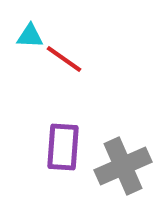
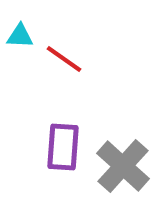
cyan triangle: moved 10 px left
gray cross: rotated 24 degrees counterclockwise
